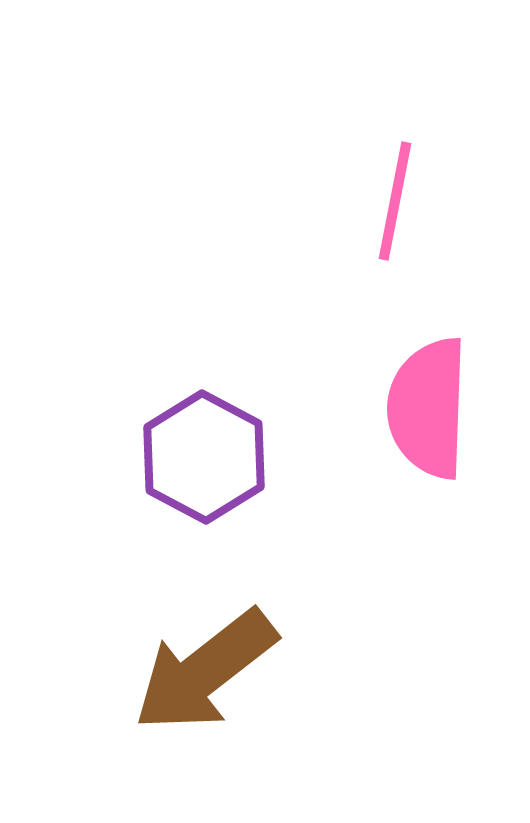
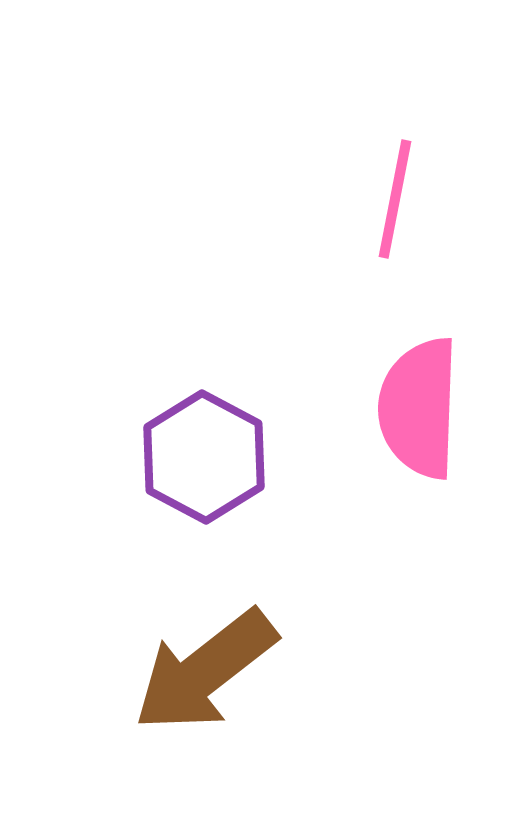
pink line: moved 2 px up
pink semicircle: moved 9 px left
